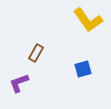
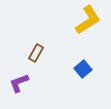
yellow L-shape: rotated 88 degrees counterclockwise
blue square: rotated 24 degrees counterclockwise
